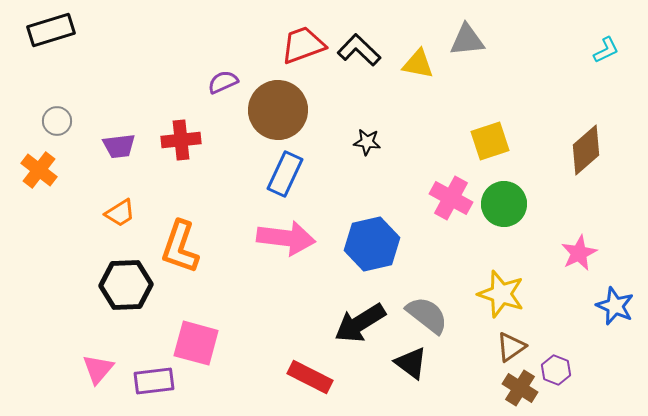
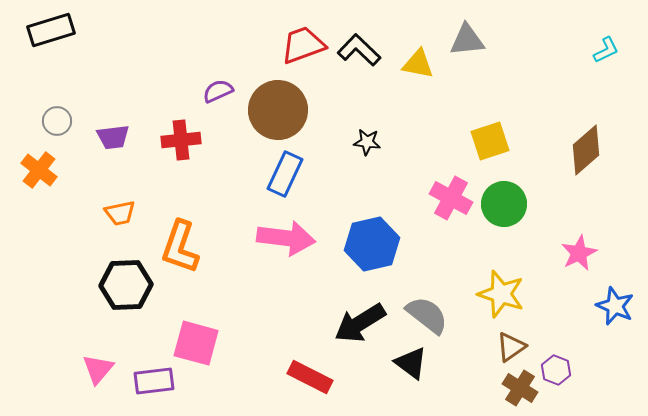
purple semicircle: moved 5 px left, 9 px down
purple trapezoid: moved 6 px left, 9 px up
orange trapezoid: rotated 20 degrees clockwise
